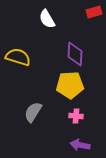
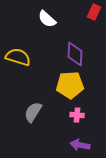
red rectangle: rotated 49 degrees counterclockwise
white semicircle: rotated 18 degrees counterclockwise
pink cross: moved 1 px right, 1 px up
